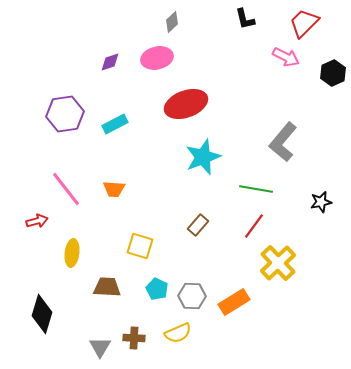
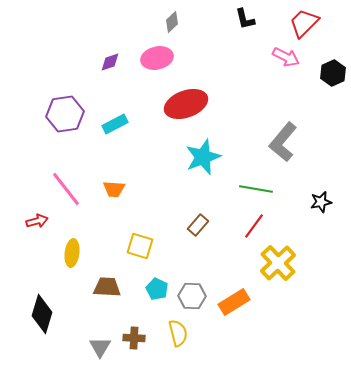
yellow semicircle: rotated 80 degrees counterclockwise
